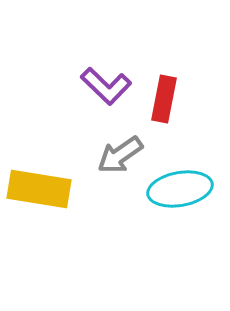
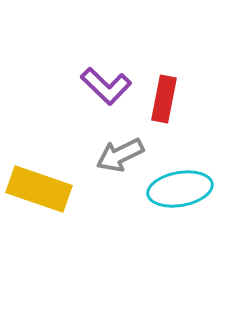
gray arrow: rotated 9 degrees clockwise
yellow rectangle: rotated 10 degrees clockwise
